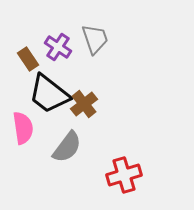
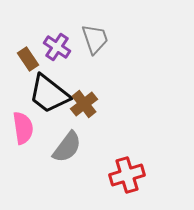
purple cross: moved 1 px left
red cross: moved 3 px right
